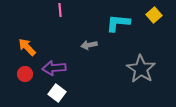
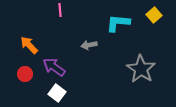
orange arrow: moved 2 px right, 2 px up
purple arrow: moved 1 px up; rotated 40 degrees clockwise
